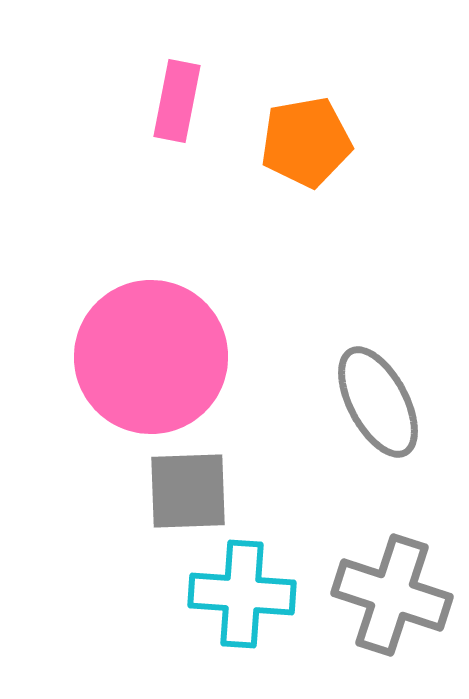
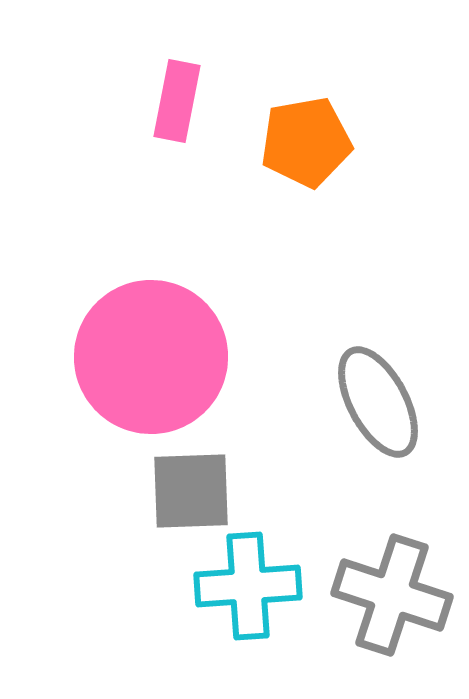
gray square: moved 3 px right
cyan cross: moved 6 px right, 8 px up; rotated 8 degrees counterclockwise
